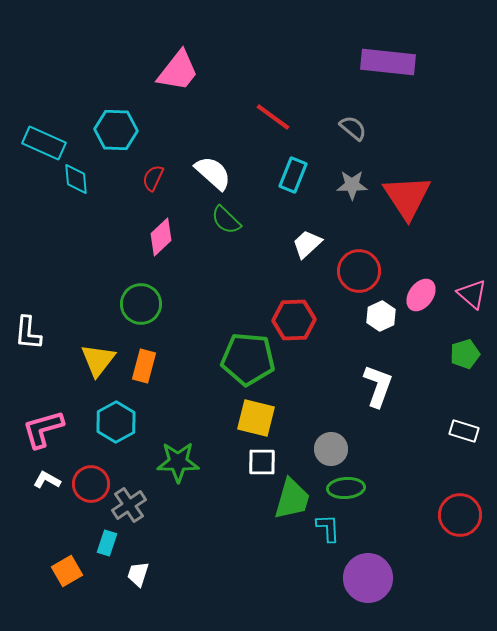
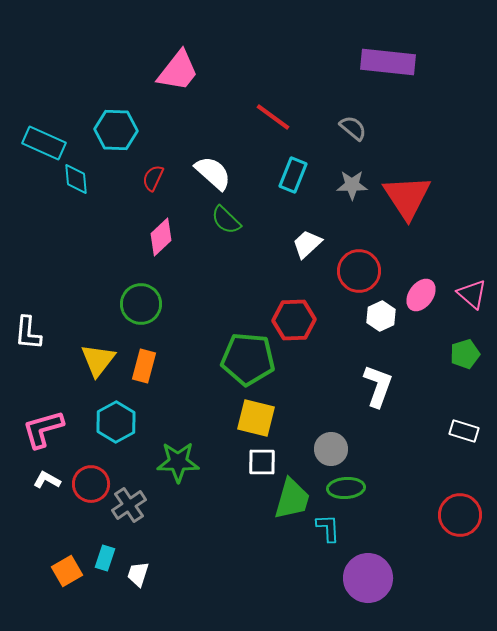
cyan rectangle at (107, 543): moved 2 px left, 15 px down
